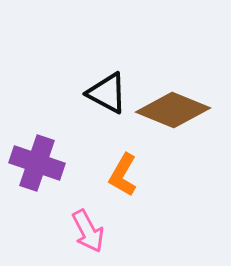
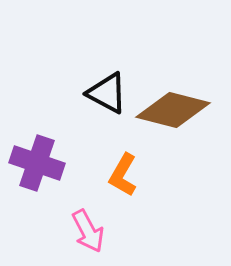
brown diamond: rotated 8 degrees counterclockwise
